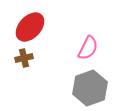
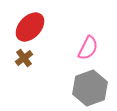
brown cross: rotated 24 degrees counterclockwise
